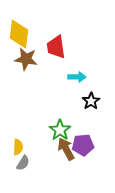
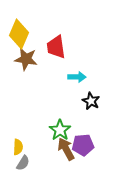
yellow diamond: rotated 16 degrees clockwise
black star: rotated 12 degrees counterclockwise
